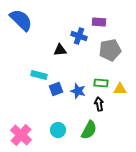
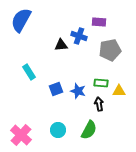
blue semicircle: rotated 105 degrees counterclockwise
black triangle: moved 1 px right, 5 px up
cyan rectangle: moved 10 px left, 3 px up; rotated 42 degrees clockwise
yellow triangle: moved 1 px left, 2 px down
